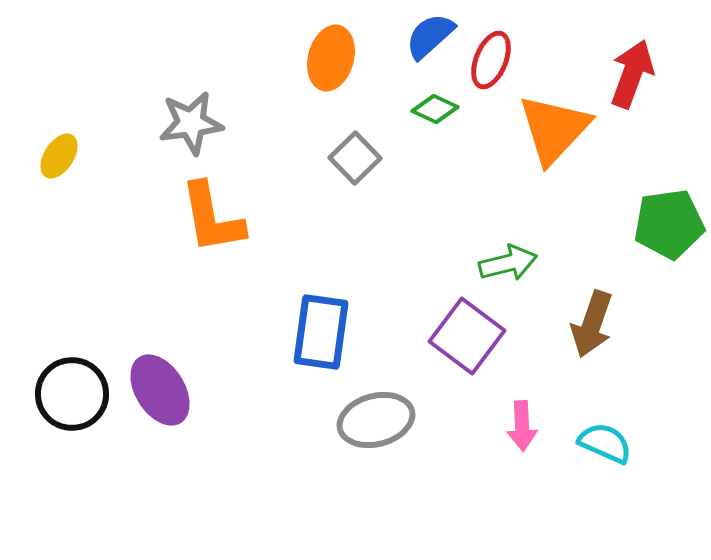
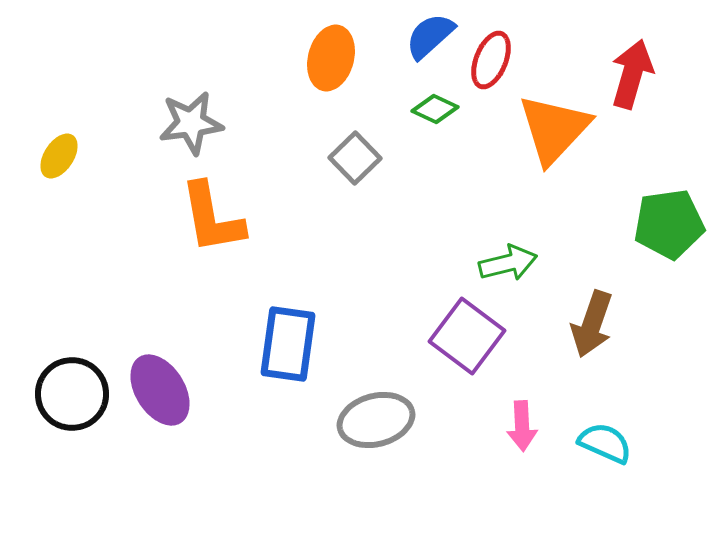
red arrow: rotated 4 degrees counterclockwise
blue rectangle: moved 33 px left, 12 px down
